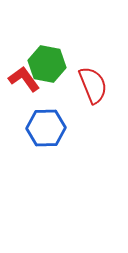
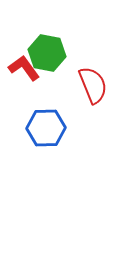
green hexagon: moved 11 px up
red L-shape: moved 11 px up
